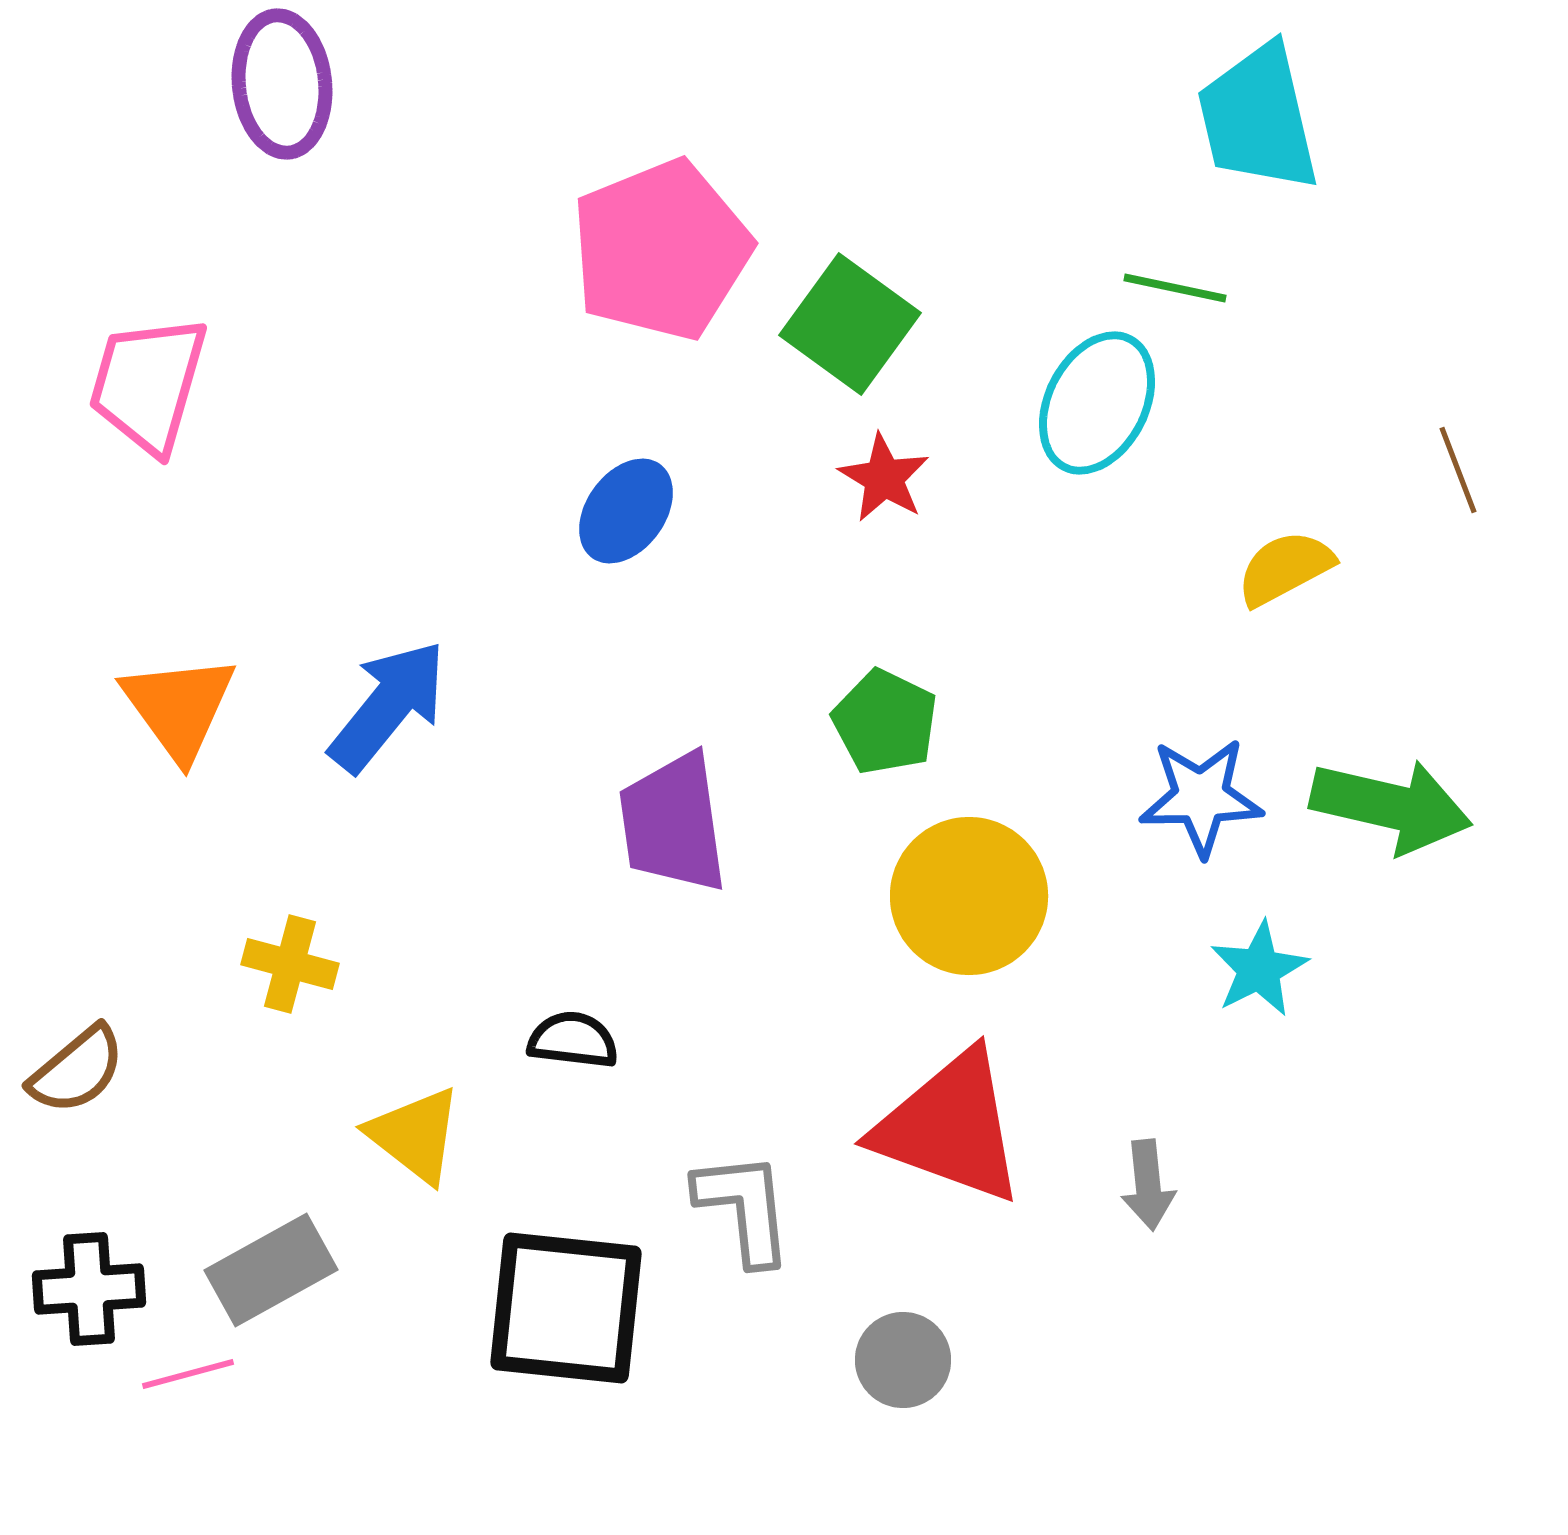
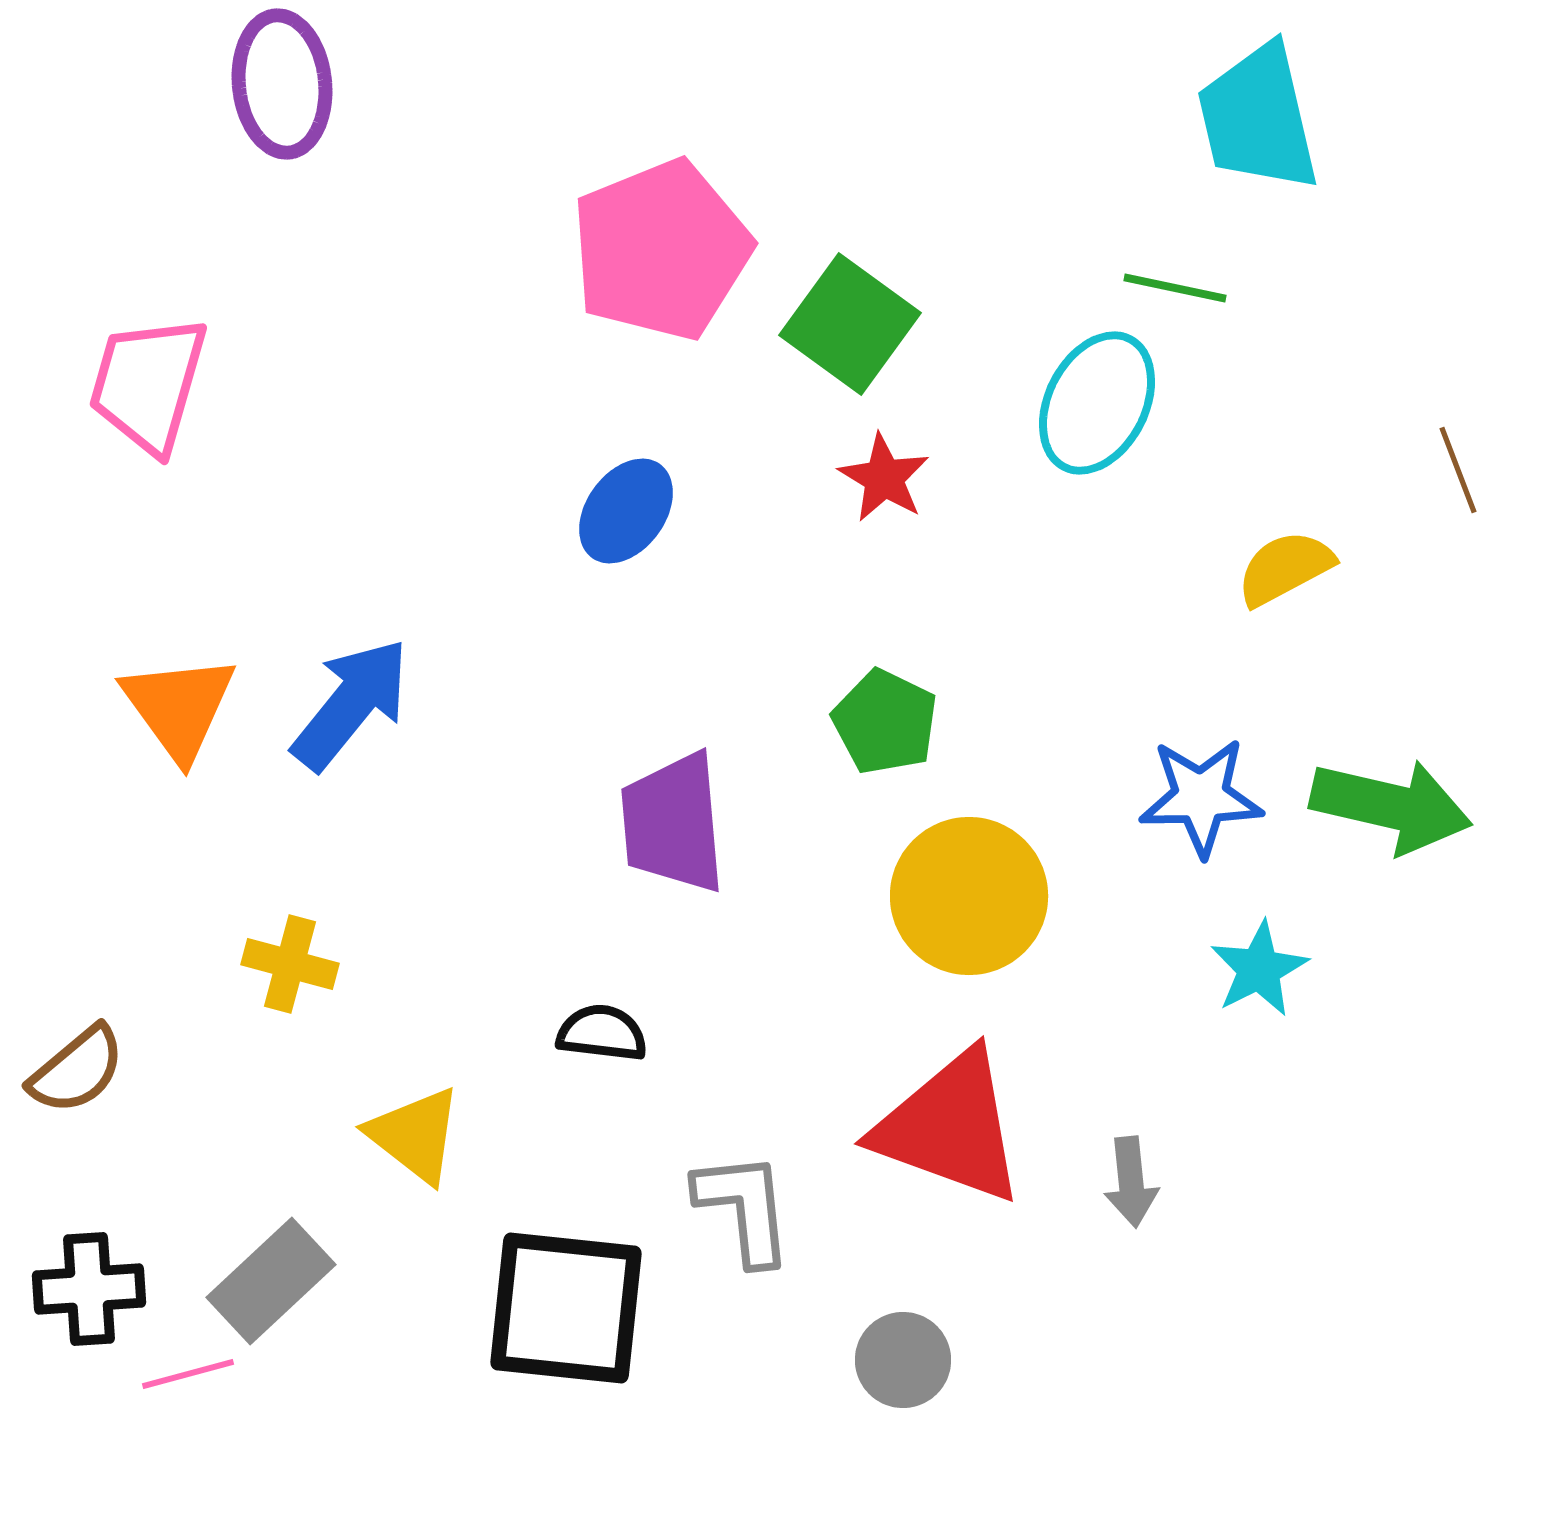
blue arrow: moved 37 px left, 2 px up
purple trapezoid: rotated 3 degrees clockwise
black semicircle: moved 29 px right, 7 px up
gray arrow: moved 17 px left, 3 px up
gray rectangle: moved 11 px down; rotated 14 degrees counterclockwise
